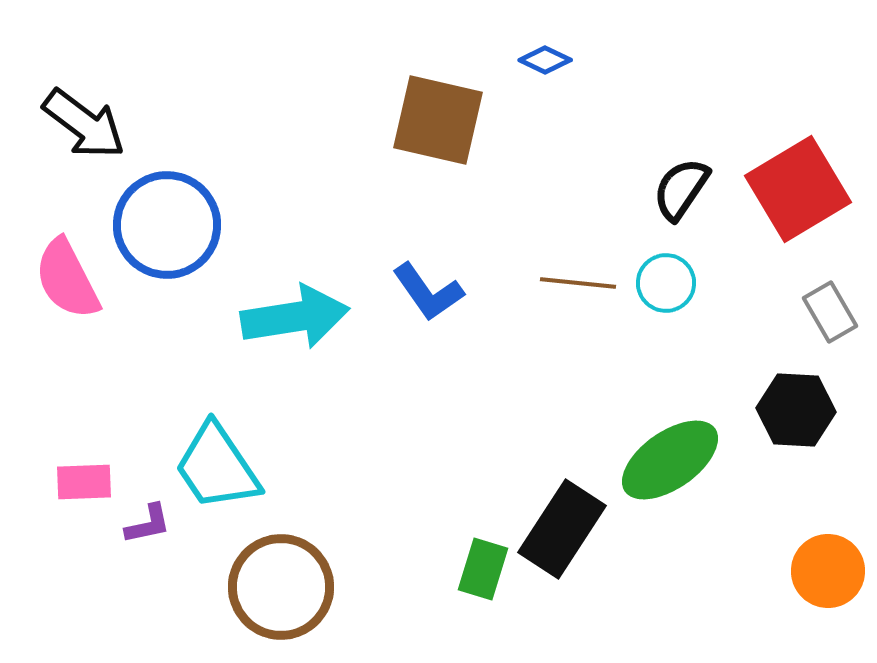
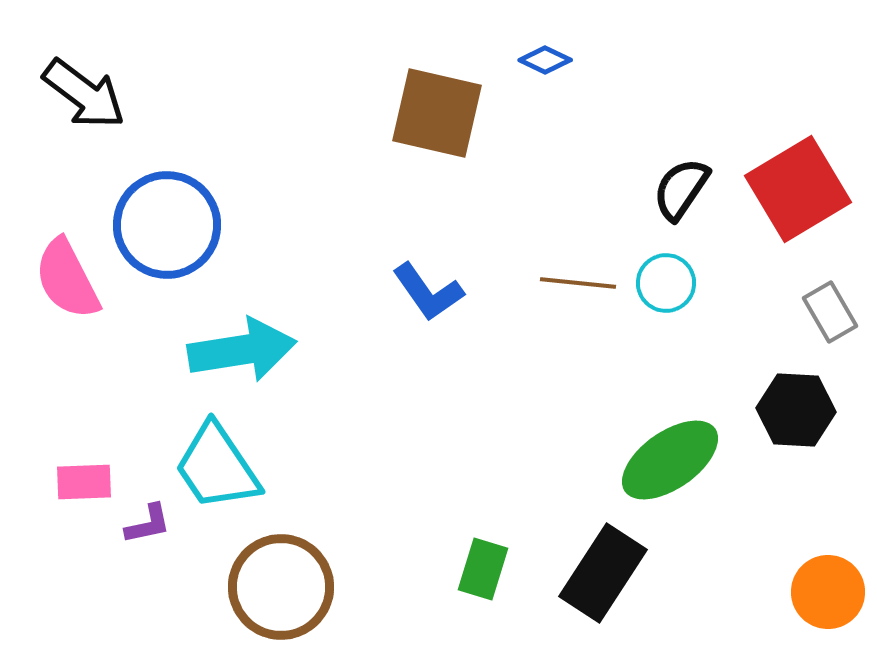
brown square: moved 1 px left, 7 px up
black arrow: moved 30 px up
cyan arrow: moved 53 px left, 33 px down
black rectangle: moved 41 px right, 44 px down
orange circle: moved 21 px down
